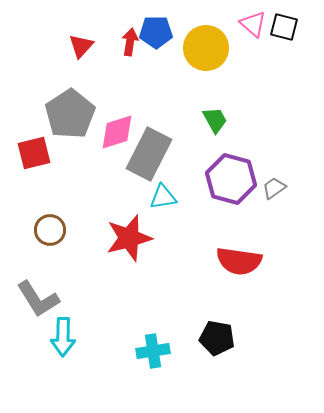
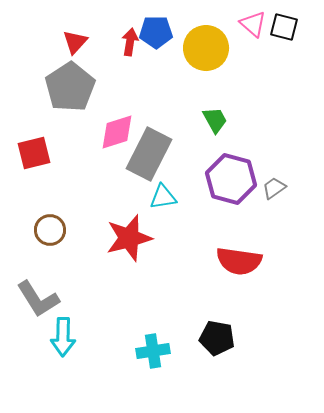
red triangle: moved 6 px left, 4 px up
gray pentagon: moved 27 px up
